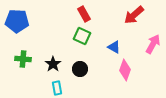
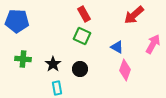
blue triangle: moved 3 px right
